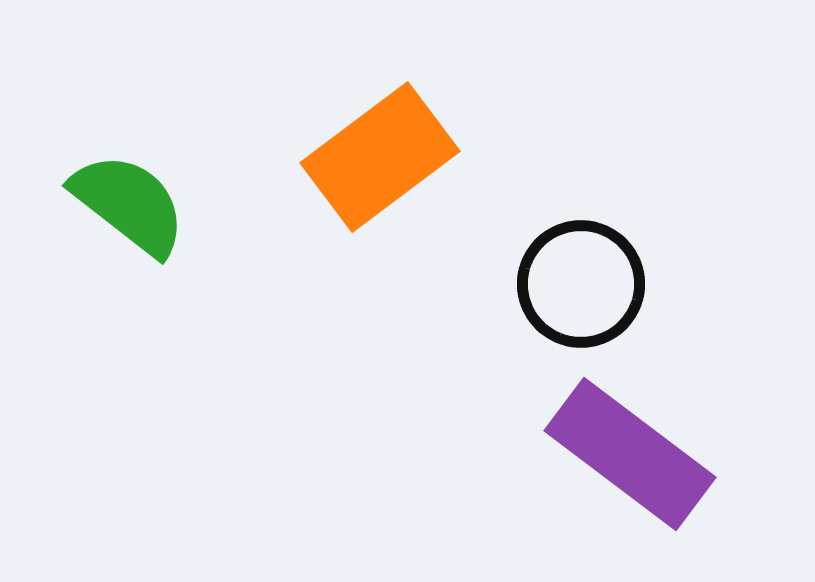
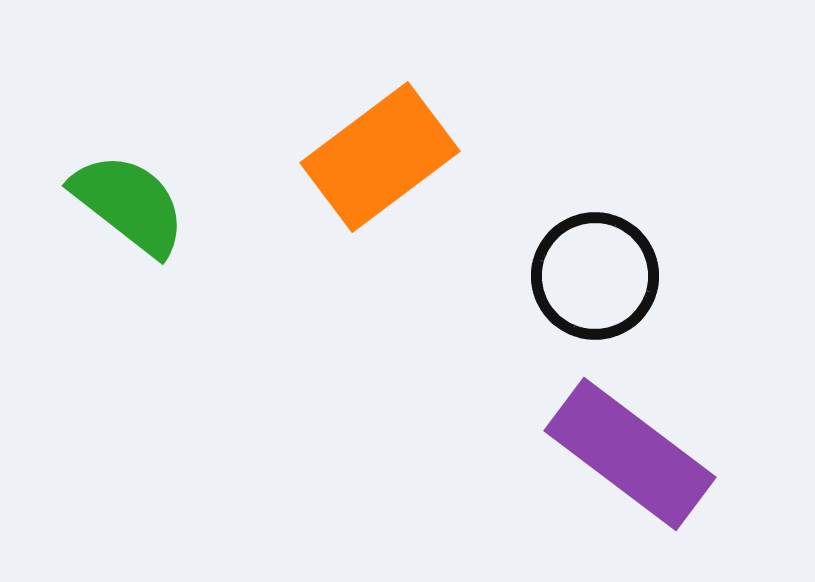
black circle: moved 14 px right, 8 px up
